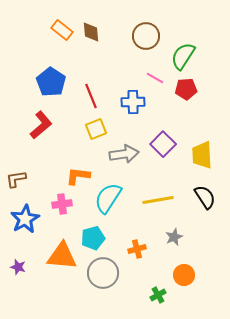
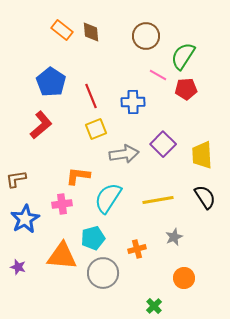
pink line: moved 3 px right, 3 px up
orange circle: moved 3 px down
green cross: moved 4 px left, 11 px down; rotated 14 degrees counterclockwise
